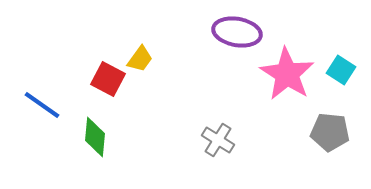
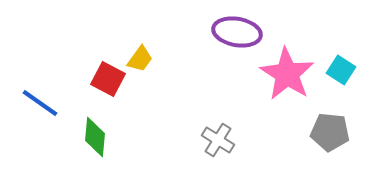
blue line: moved 2 px left, 2 px up
